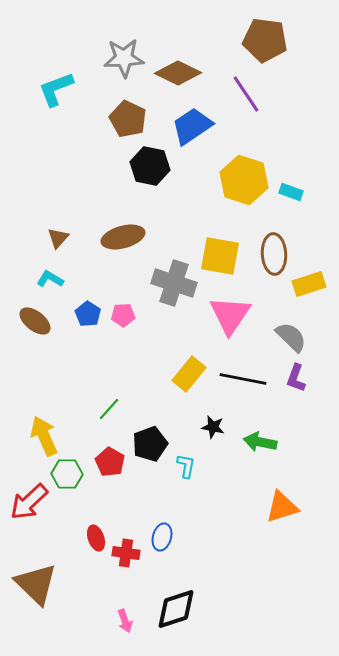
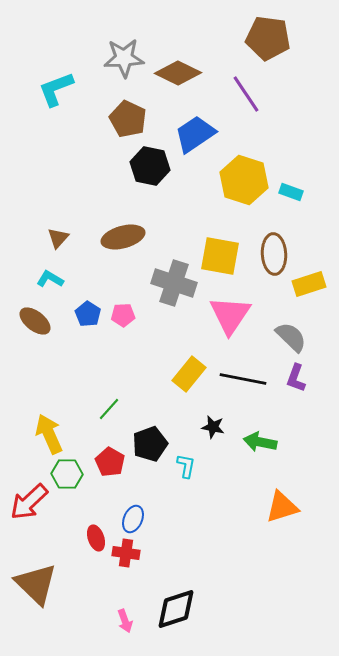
brown pentagon at (265, 40): moved 3 px right, 2 px up
blue trapezoid at (192, 126): moved 3 px right, 8 px down
yellow arrow at (44, 436): moved 5 px right, 2 px up
blue ellipse at (162, 537): moved 29 px left, 18 px up; rotated 8 degrees clockwise
